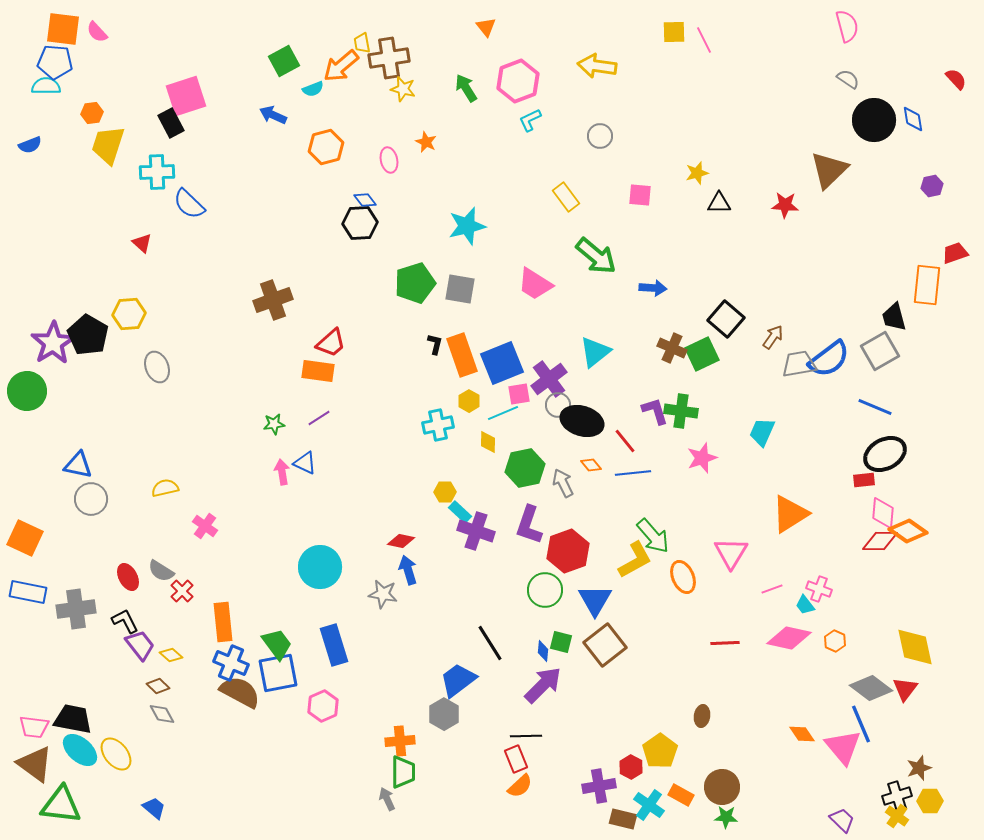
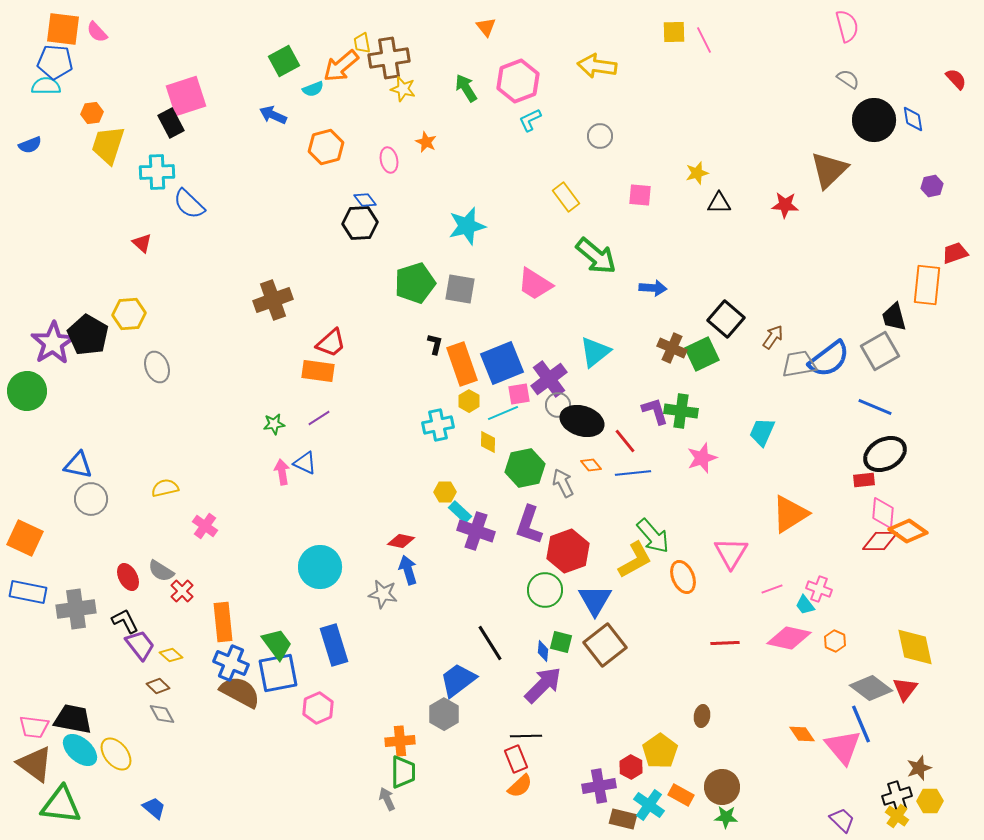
orange rectangle at (462, 355): moved 9 px down
pink hexagon at (323, 706): moved 5 px left, 2 px down
